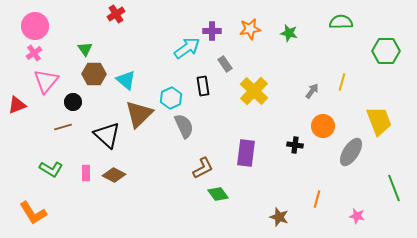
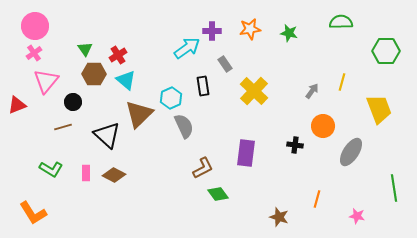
red cross: moved 2 px right, 41 px down
yellow trapezoid: moved 12 px up
green line: rotated 12 degrees clockwise
